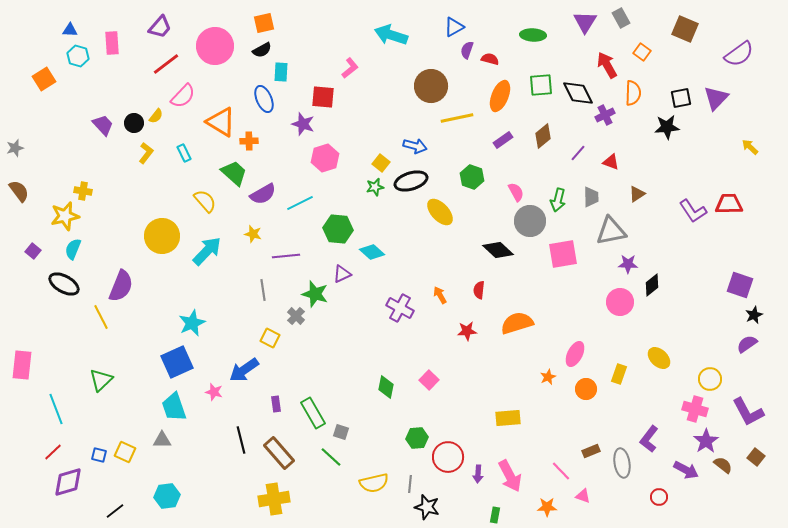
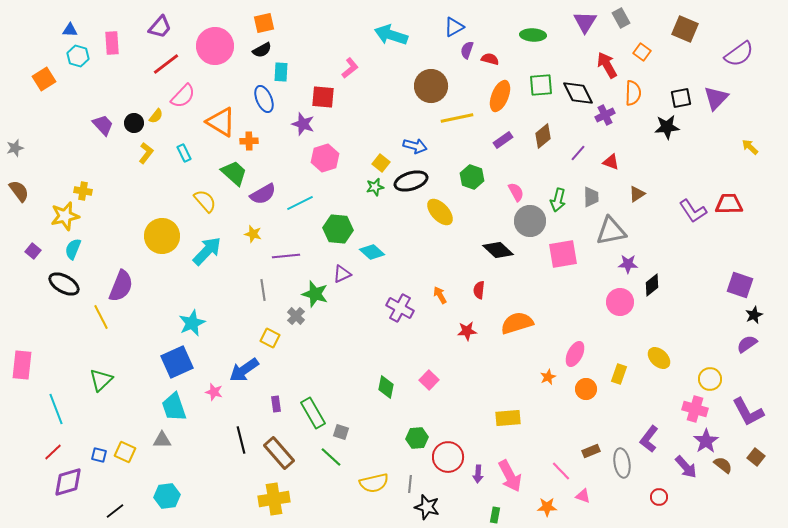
purple arrow at (686, 470): moved 3 px up; rotated 20 degrees clockwise
